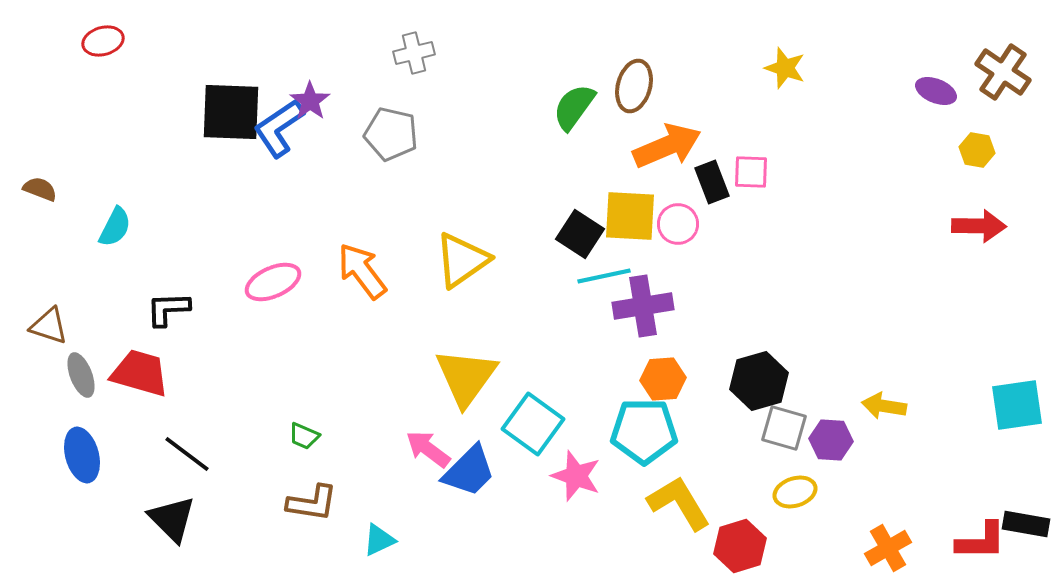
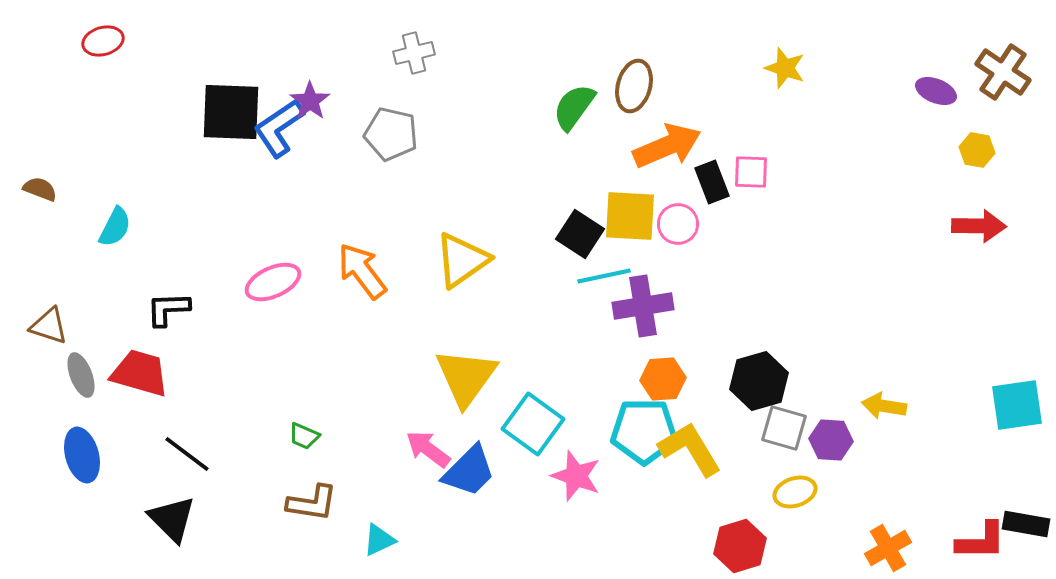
yellow L-shape at (679, 503): moved 11 px right, 54 px up
